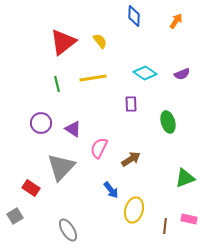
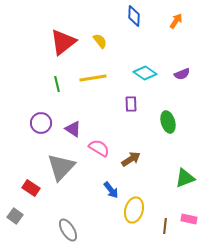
pink semicircle: rotated 95 degrees clockwise
gray square: rotated 21 degrees counterclockwise
